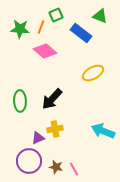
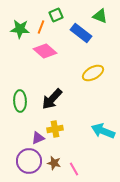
brown star: moved 2 px left, 4 px up
